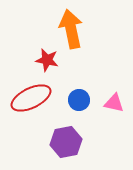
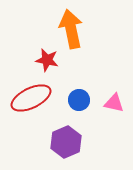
purple hexagon: rotated 12 degrees counterclockwise
